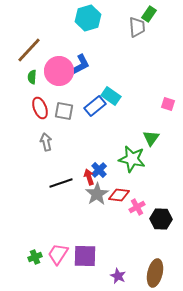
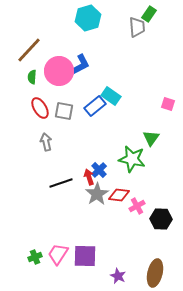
red ellipse: rotated 10 degrees counterclockwise
pink cross: moved 1 px up
